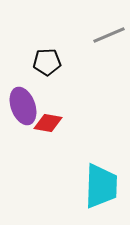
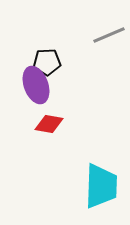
purple ellipse: moved 13 px right, 21 px up
red diamond: moved 1 px right, 1 px down
